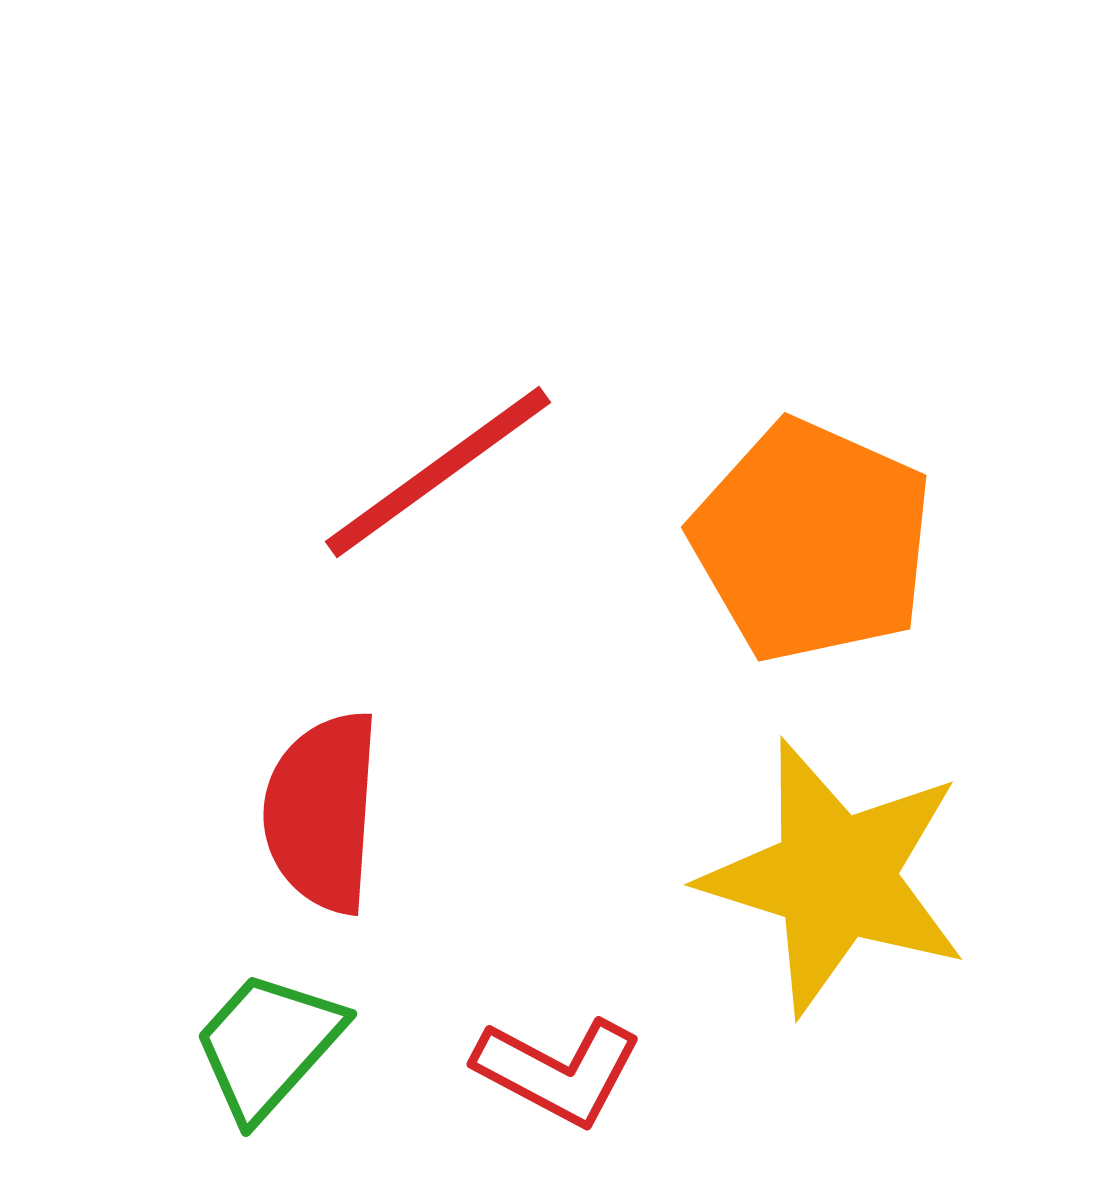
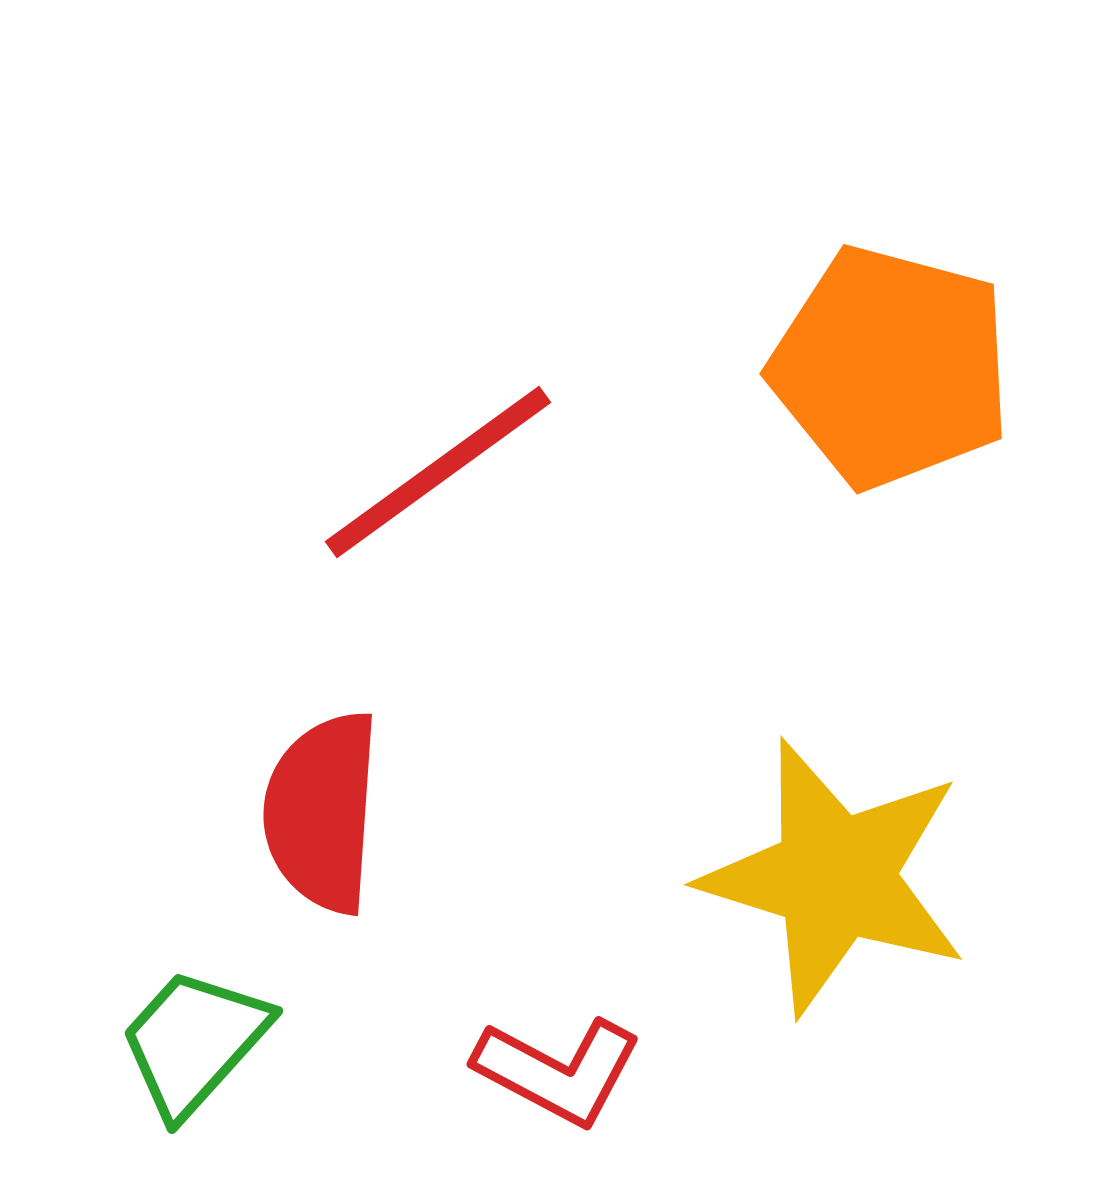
orange pentagon: moved 79 px right, 174 px up; rotated 9 degrees counterclockwise
green trapezoid: moved 74 px left, 3 px up
